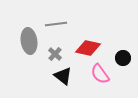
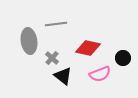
gray cross: moved 3 px left, 4 px down
pink semicircle: rotated 75 degrees counterclockwise
